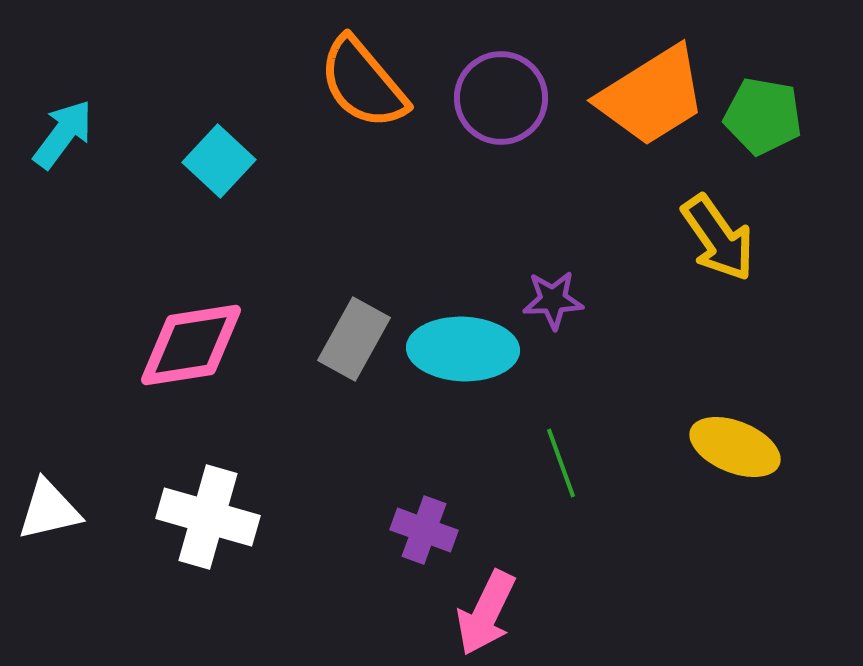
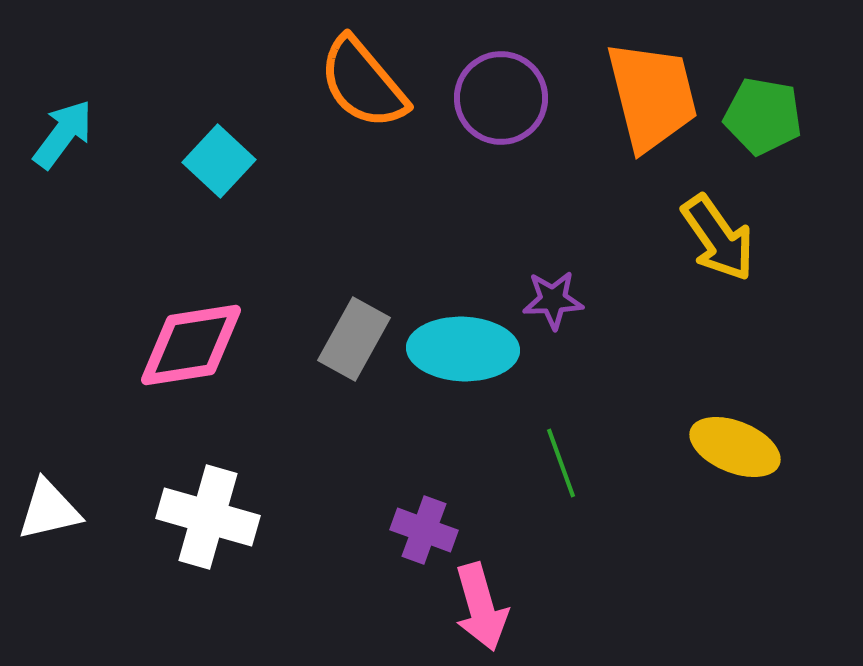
orange trapezoid: rotated 72 degrees counterclockwise
pink arrow: moved 5 px left, 6 px up; rotated 42 degrees counterclockwise
